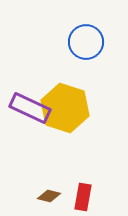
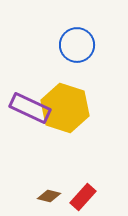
blue circle: moved 9 px left, 3 px down
red rectangle: rotated 32 degrees clockwise
